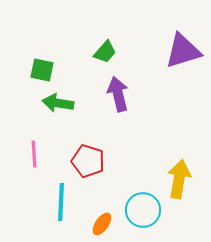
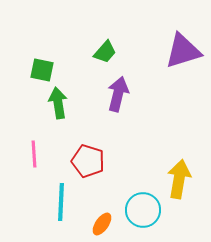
purple arrow: rotated 28 degrees clockwise
green arrow: rotated 72 degrees clockwise
